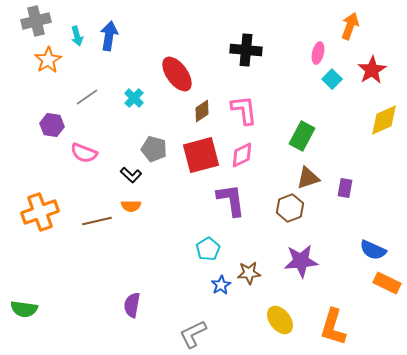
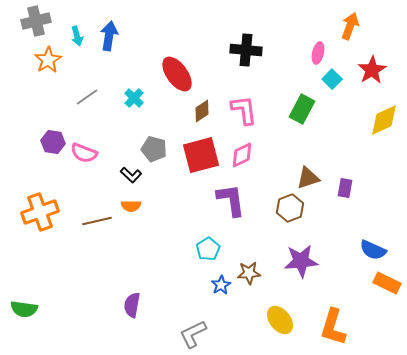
purple hexagon: moved 1 px right, 17 px down
green rectangle: moved 27 px up
